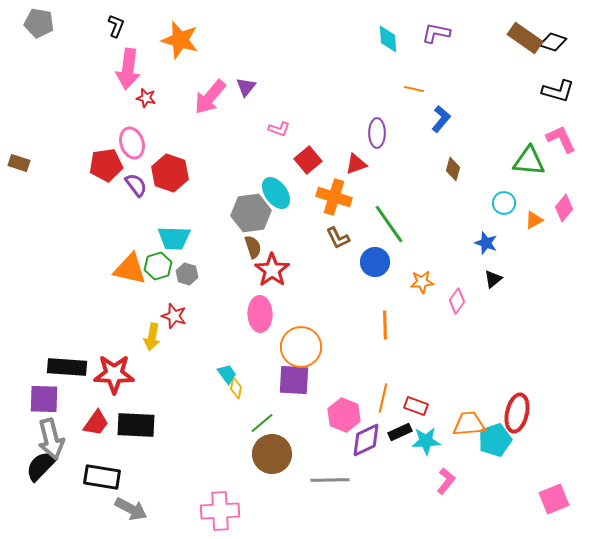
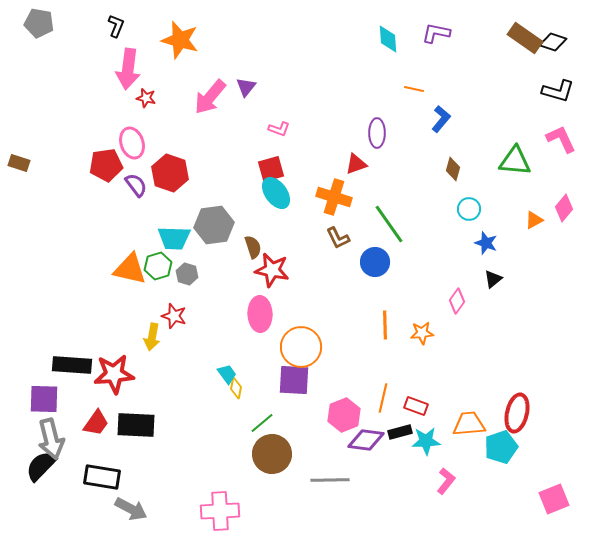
red square at (308, 160): moved 37 px left, 9 px down; rotated 24 degrees clockwise
green triangle at (529, 161): moved 14 px left
cyan circle at (504, 203): moved 35 px left, 6 px down
gray hexagon at (251, 213): moved 37 px left, 12 px down
red star at (272, 270): rotated 24 degrees counterclockwise
orange star at (422, 282): moved 51 px down
black rectangle at (67, 367): moved 5 px right, 2 px up
red star at (114, 374): rotated 6 degrees counterclockwise
pink hexagon at (344, 415): rotated 16 degrees clockwise
black rectangle at (400, 432): rotated 10 degrees clockwise
purple diamond at (366, 440): rotated 33 degrees clockwise
cyan pentagon at (495, 440): moved 6 px right, 7 px down
